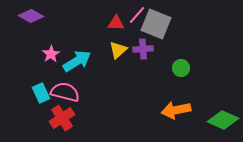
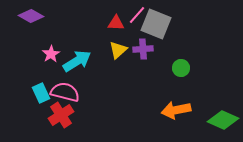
red cross: moved 1 px left, 3 px up
